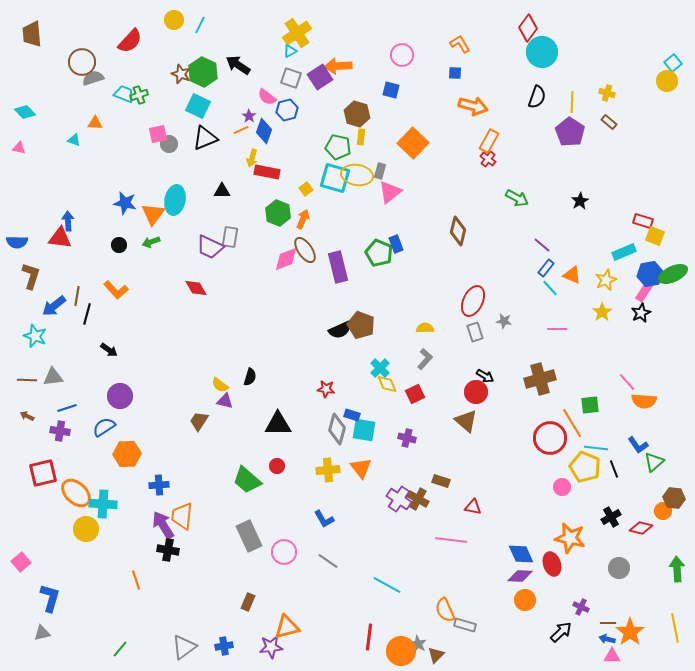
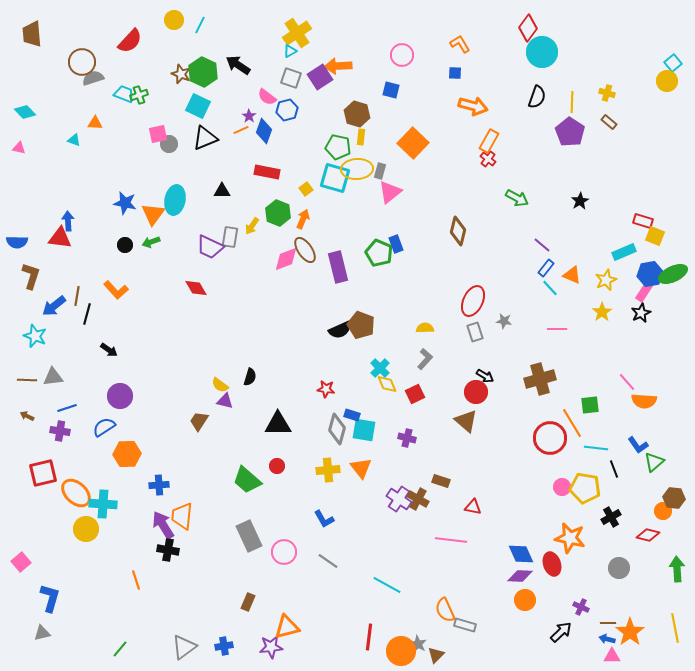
yellow arrow at (252, 158): moved 68 px down; rotated 18 degrees clockwise
yellow ellipse at (357, 175): moved 6 px up; rotated 12 degrees counterclockwise
black circle at (119, 245): moved 6 px right
yellow pentagon at (585, 467): moved 21 px down; rotated 12 degrees counterclockwise
red diamond at (641, 528): moved 7 px right, 7 px down
